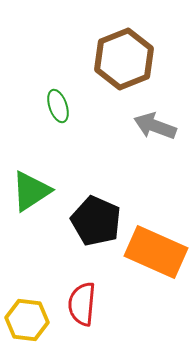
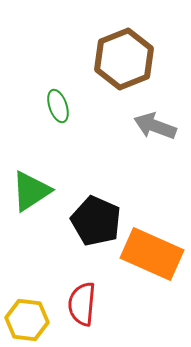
orange rectangle: moved 4 px left, 2 px down
